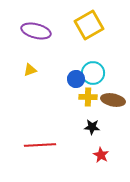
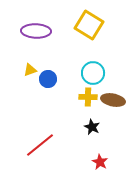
yellow square: rotated 28 degrees counterclockwise
purple ellipse: rotated 12 degrees counterclockwise
blue circle: moved 28 px left
black star: rotated 21 degrees clockwise
red line: rotated 36 degrees counterclockwise
red star: moved 1 px left, 7 px down
